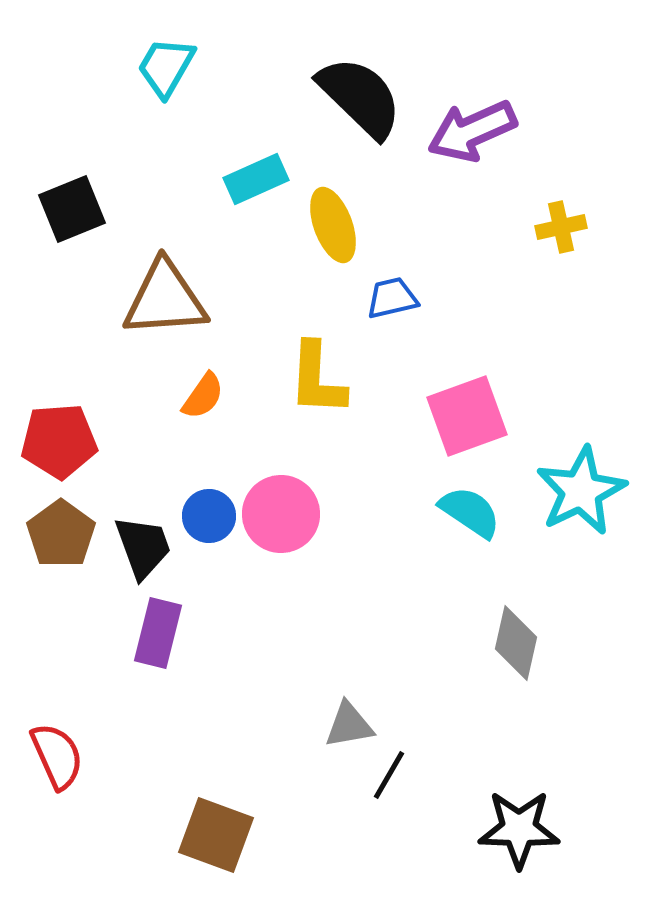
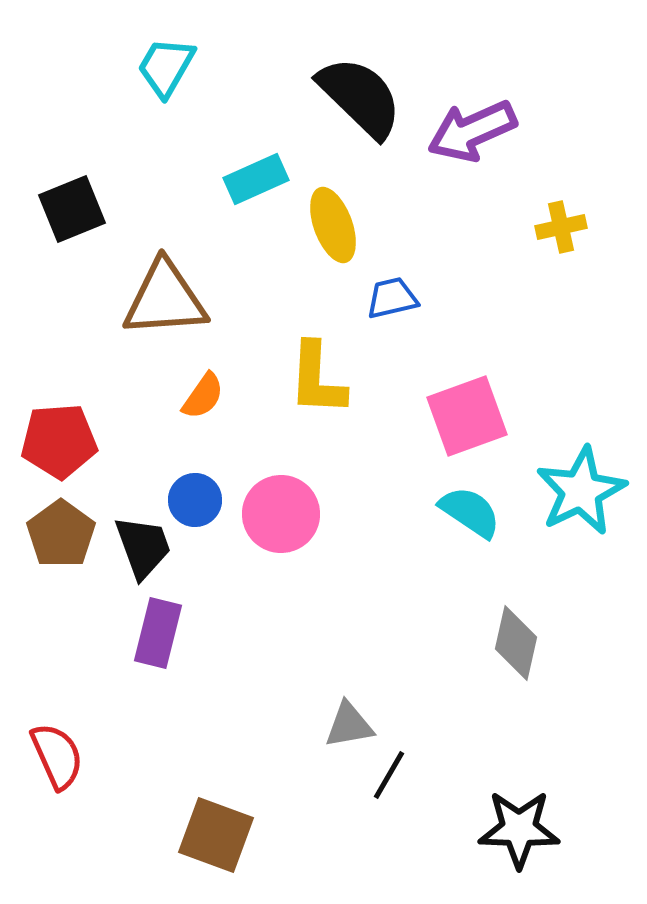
blue circle: moved 14 px left, 16 px up
